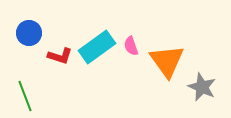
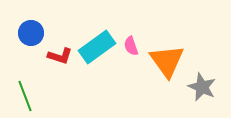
blue circle: moved 2 px right
